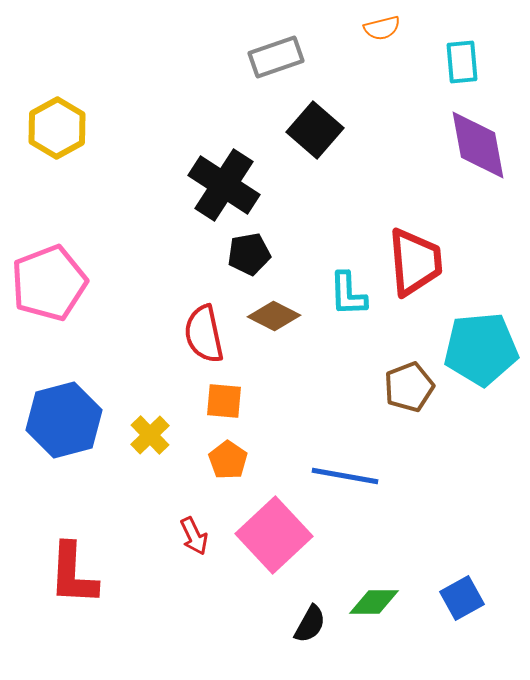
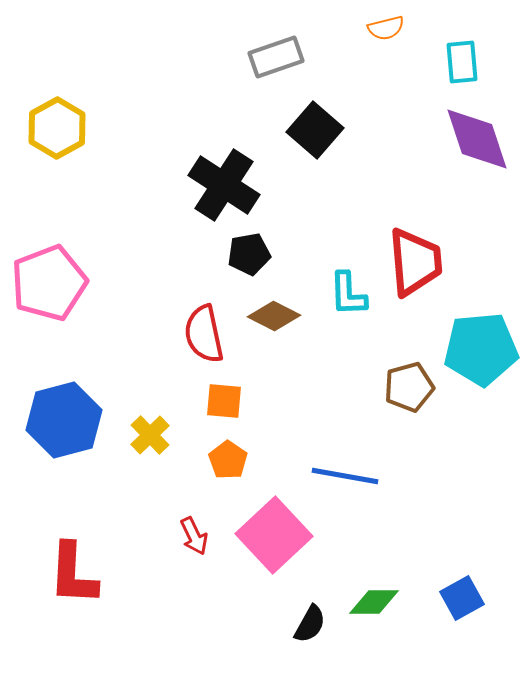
orange semicircle: moved 4 px right
purple diamond: moved 1 px left, 6 px up; rotated 8 degrees counterclockwise
brown pentagon: rotated 6 degrees clockwise
